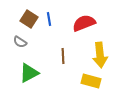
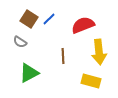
blue line: rotated 56 degrees clockwise
red semicircle: moved 1 px left, 2 px down
yellow arrow: moved 1 px left, 3 px up
